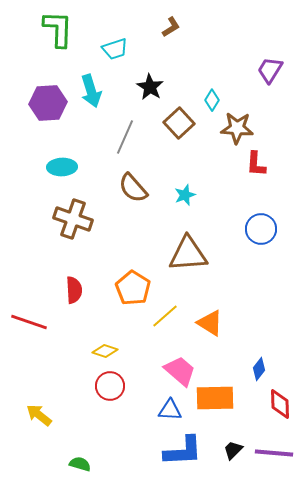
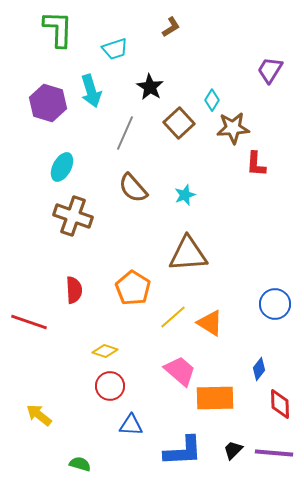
purple hexagon: rotated 21 degrees clockwise
brown star: moved 4 px left; rotated 8 degrees counterclockwise
gray line: moved 4 px up
cyan ellipse: rotated 60 degrees counterclockwise
brown cross: moved 3 px up
blue circle: moved 14 px right, 75 px down
yellow line: moved 8 px right, 1 px down
blue triangle: moved 39 px left, 15 px down
